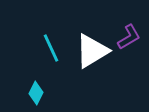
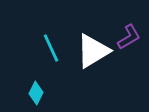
white triangle: moved 1 px right
